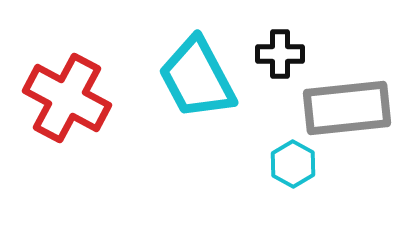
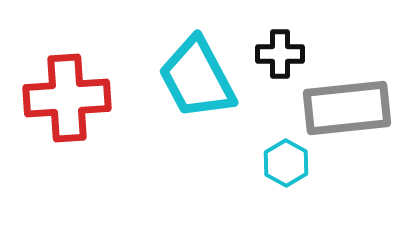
red cross: rotated 32 degrees counterclockwise
cyan hexagon: moved 7 px left, 1 px up
